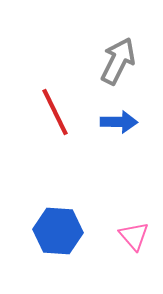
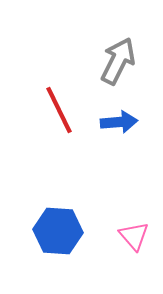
red line: moved 4 px right, 2 px up
blue arrow: rotated 6 degrees counterclockwise
